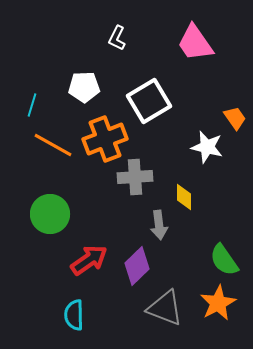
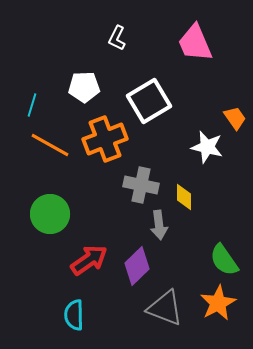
pink trapezoid: rotated 12 degrees clockwise
orange line: moved 3 px left
gray cross: moved 6 px right, 8 px down; rotated 16 degrees clockwise
